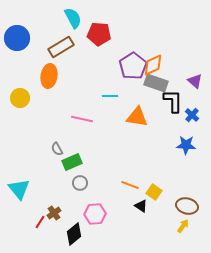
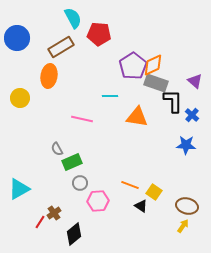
cyan triangle: rotated 40 degrees clockwise
pink hexagon: moved 3 px right, 13 px up
